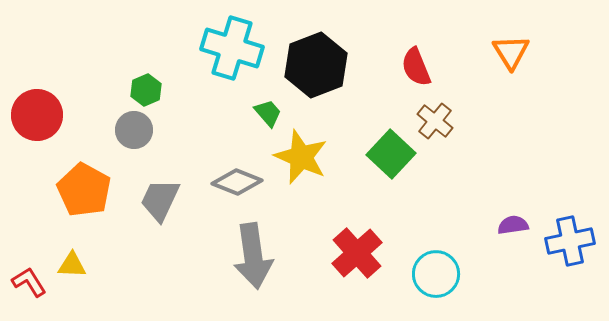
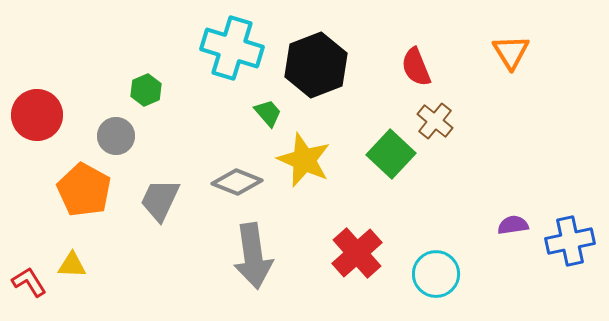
gray circle: moved 18 px left, 6 px down
yellow star: moved 3 px right, 3 px down
